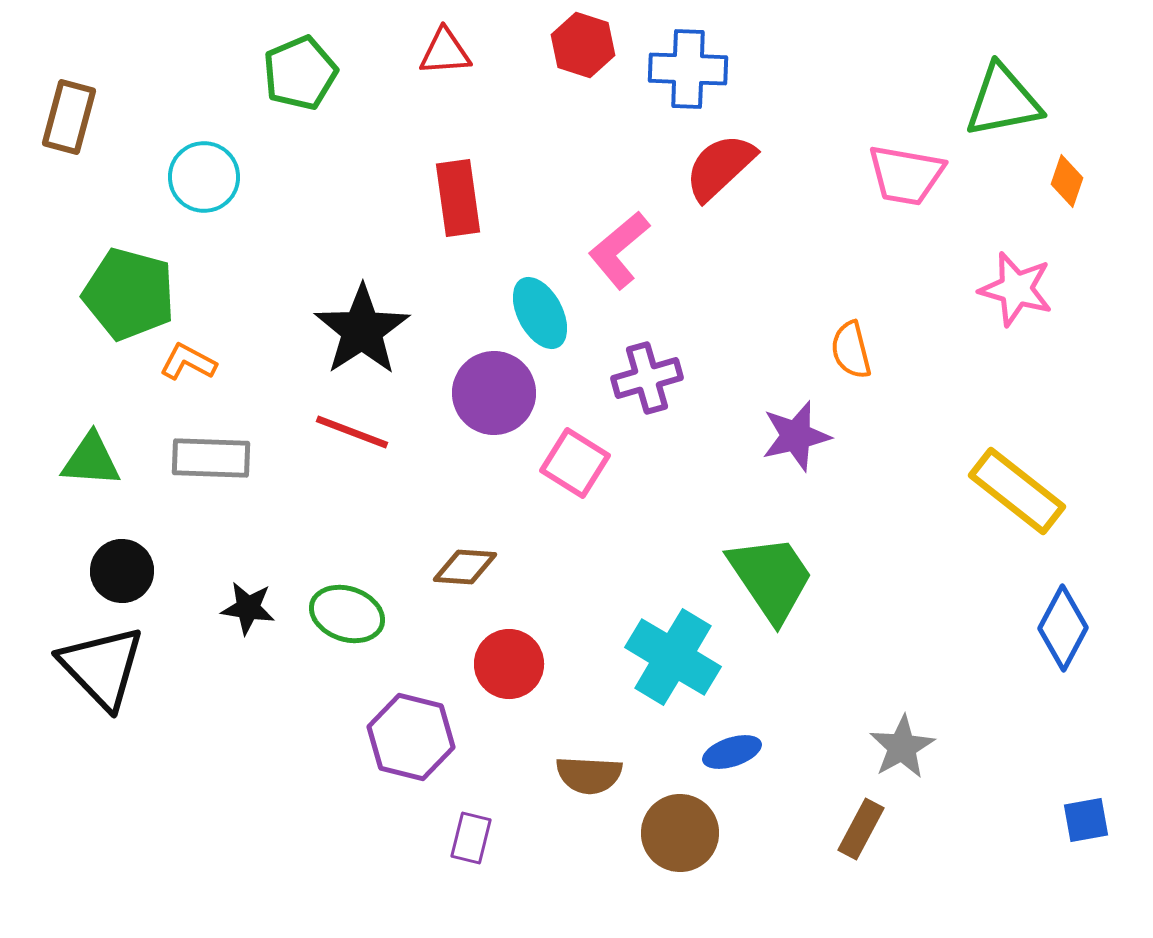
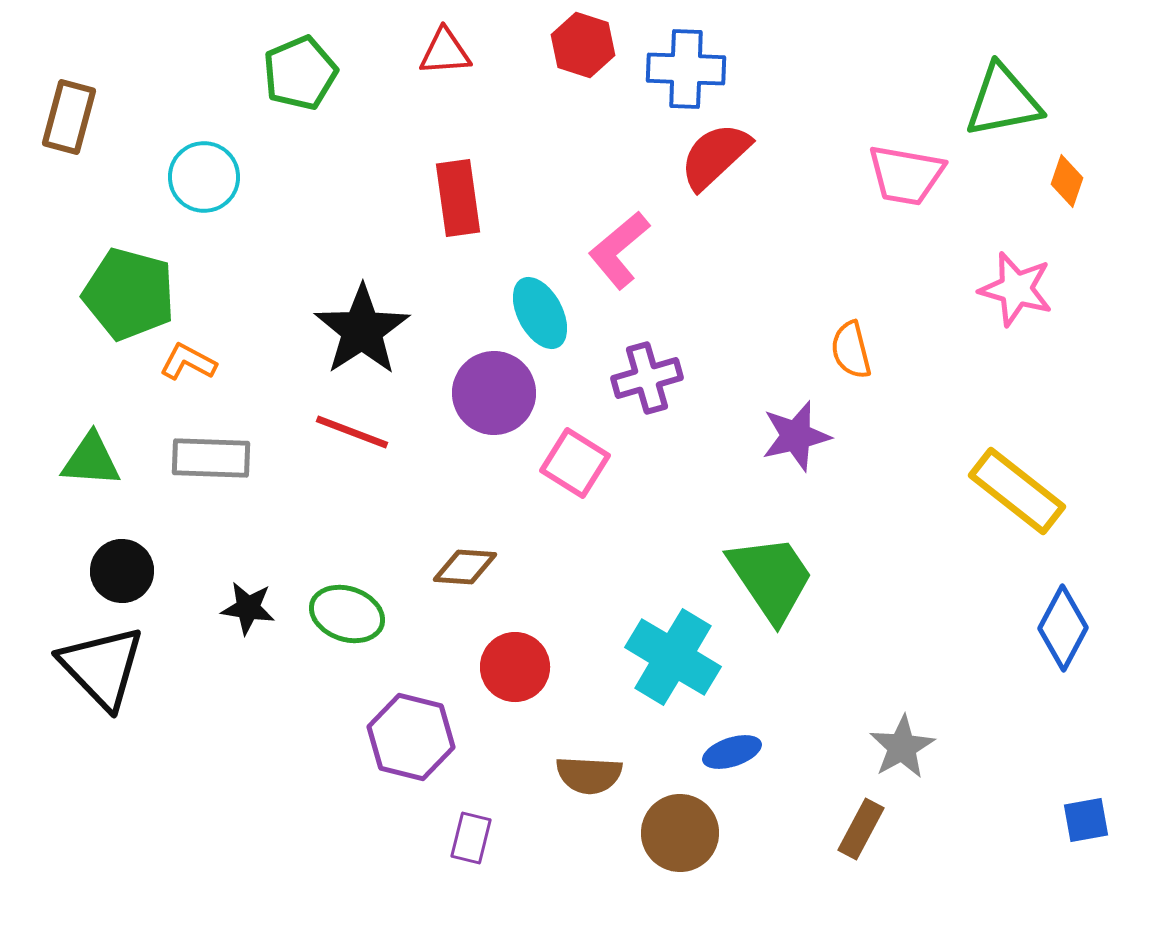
blue cross at (688, 69): moved 2 px left
red semicircle at (720, 167): moved 5 px left, 11 px up
red circle at (509, 664): moved 6 px right, 3 px down
